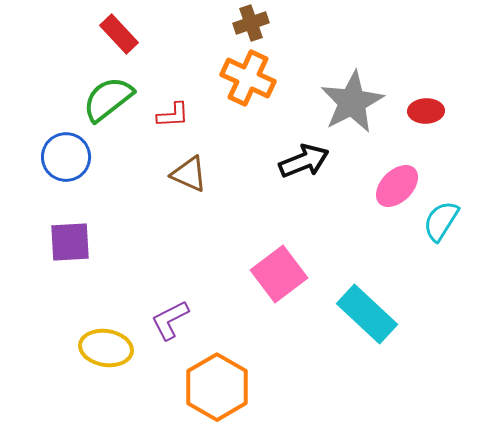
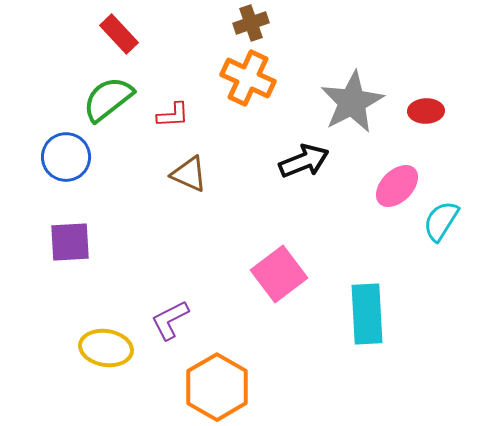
cyan rectangle: rotated 44 degrees clockwise
